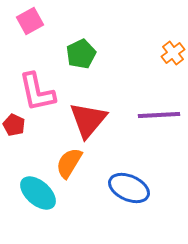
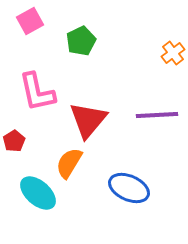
green pentagon: moved 13 px up
purple line: moved 2 px left
red pentagon: moved 16 px down; rotated 15 degrees clockwise
